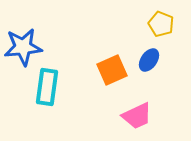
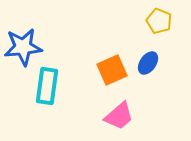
yellow pentagon: moved 2 px left, 3 px up
blue ellipse: moved 1 px left, 3 px down
cyan rectangle: moved 1 px up
pink trapezoid: moved 18 px left; rotated 16 degrees counterclockwise
